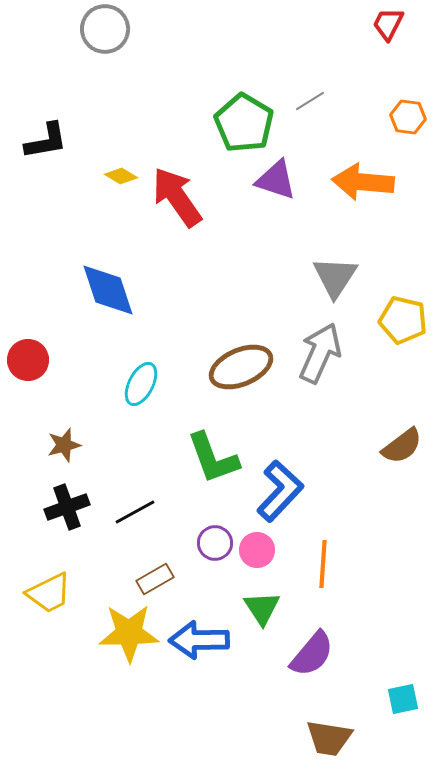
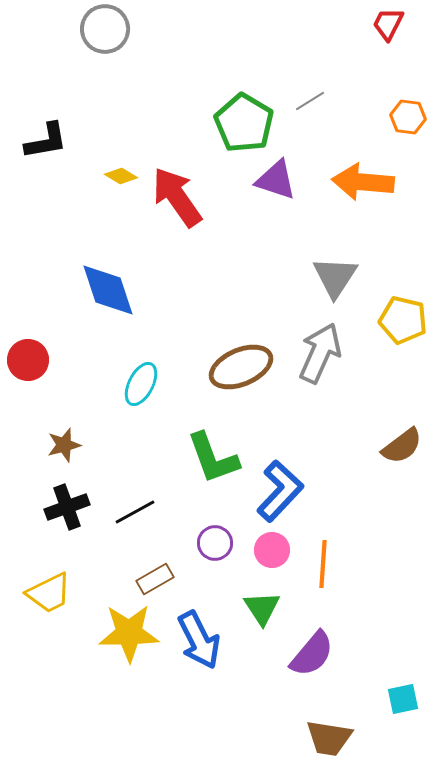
pink circle: moved 15 px right
blue arrow: rotated 116 degrees counterclockwise
